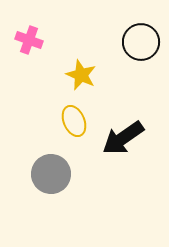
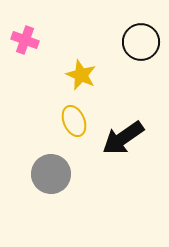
pink cross: moved 4 px left
